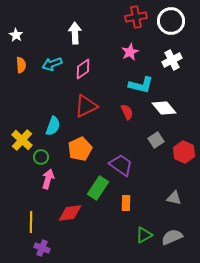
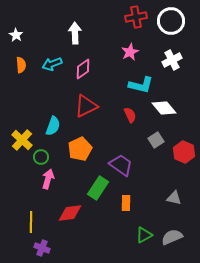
red semicircle: moved 3 px right, 3 px down
